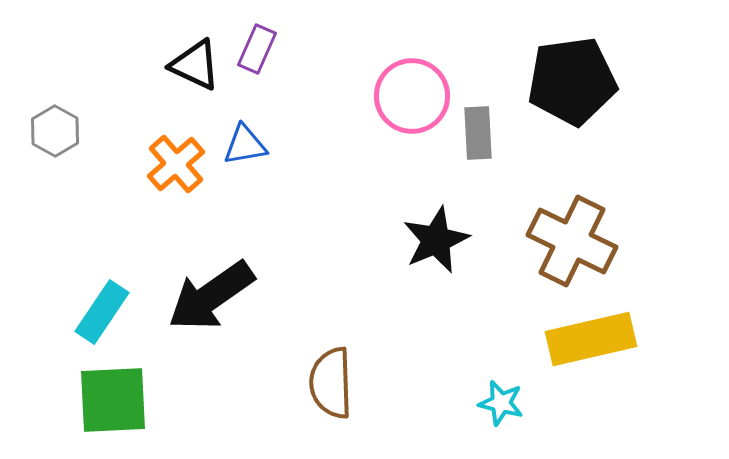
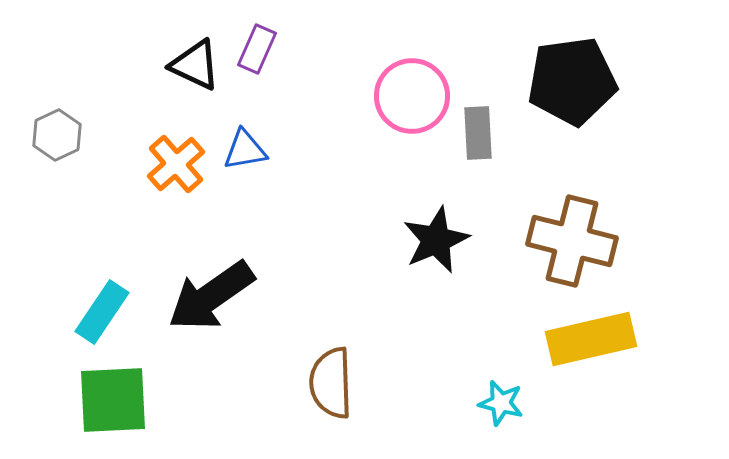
gray hexagon: moved 2 px right, 4 px down; rotated 6 degrees clockwise
blue triangle: moved 5 px down
brown cross: rotated 12 degrees counterclockwise
